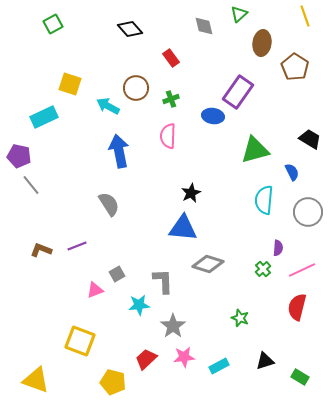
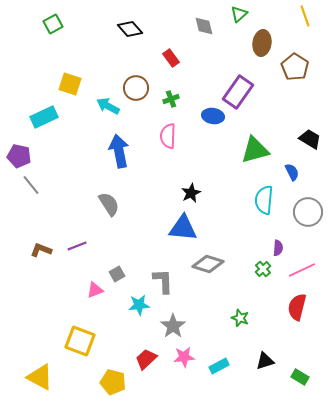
yellow triangle at (36, 380): moved 4 px right, 3 px up; rotated 8 degrees clockwise
